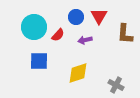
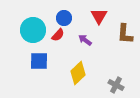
blue circle: moved 12 px left, 1 px down
cyan circle: moved 1 px left, 3 px down
purple arrow: rotated 48 degrees clockwise
yellow diamond: rotated 25 degrees counterclockwise
